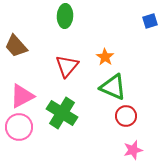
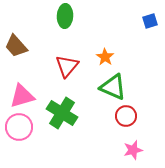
pink triangle: rotated 12 degrees clockwise
